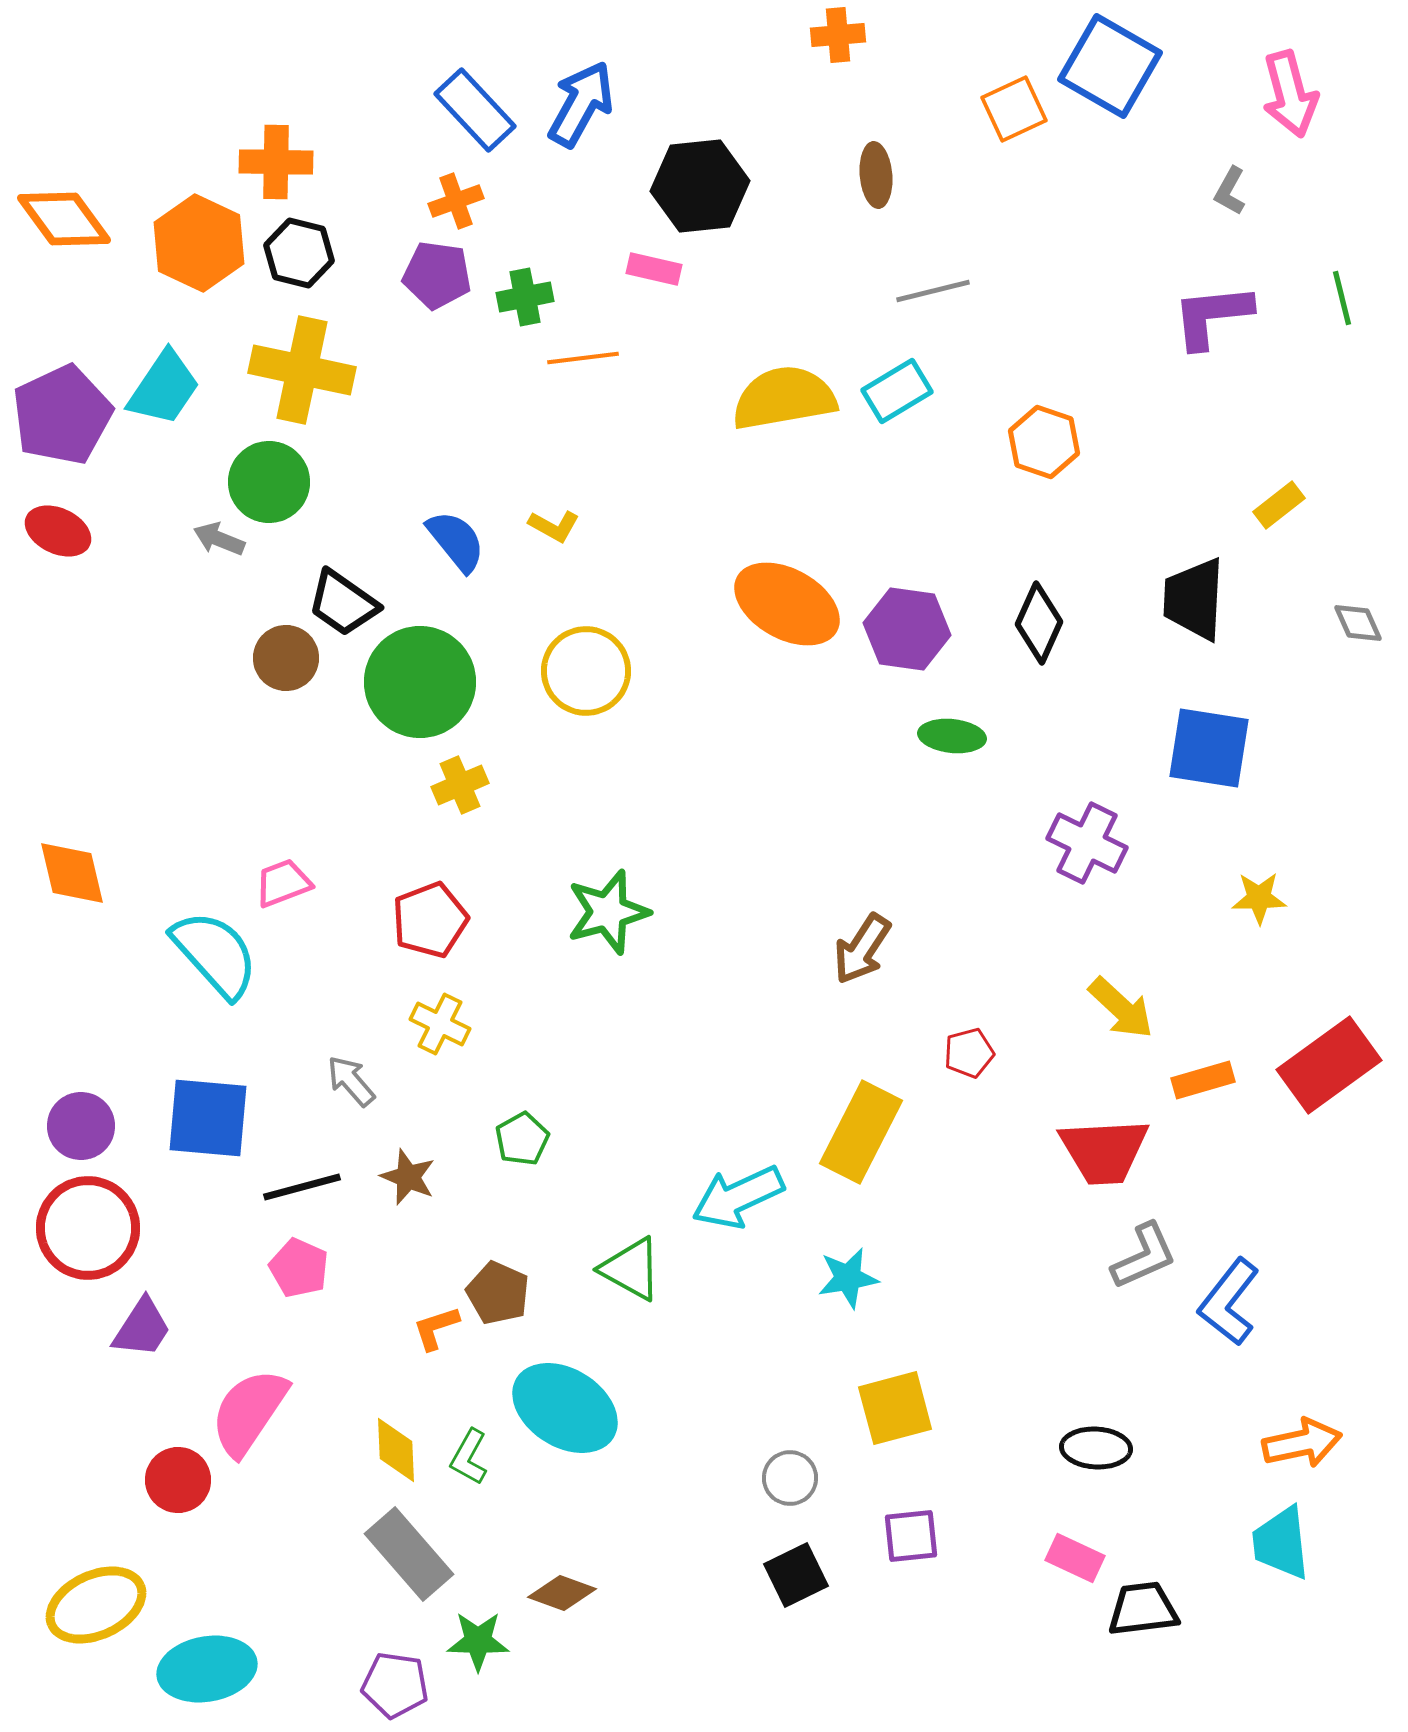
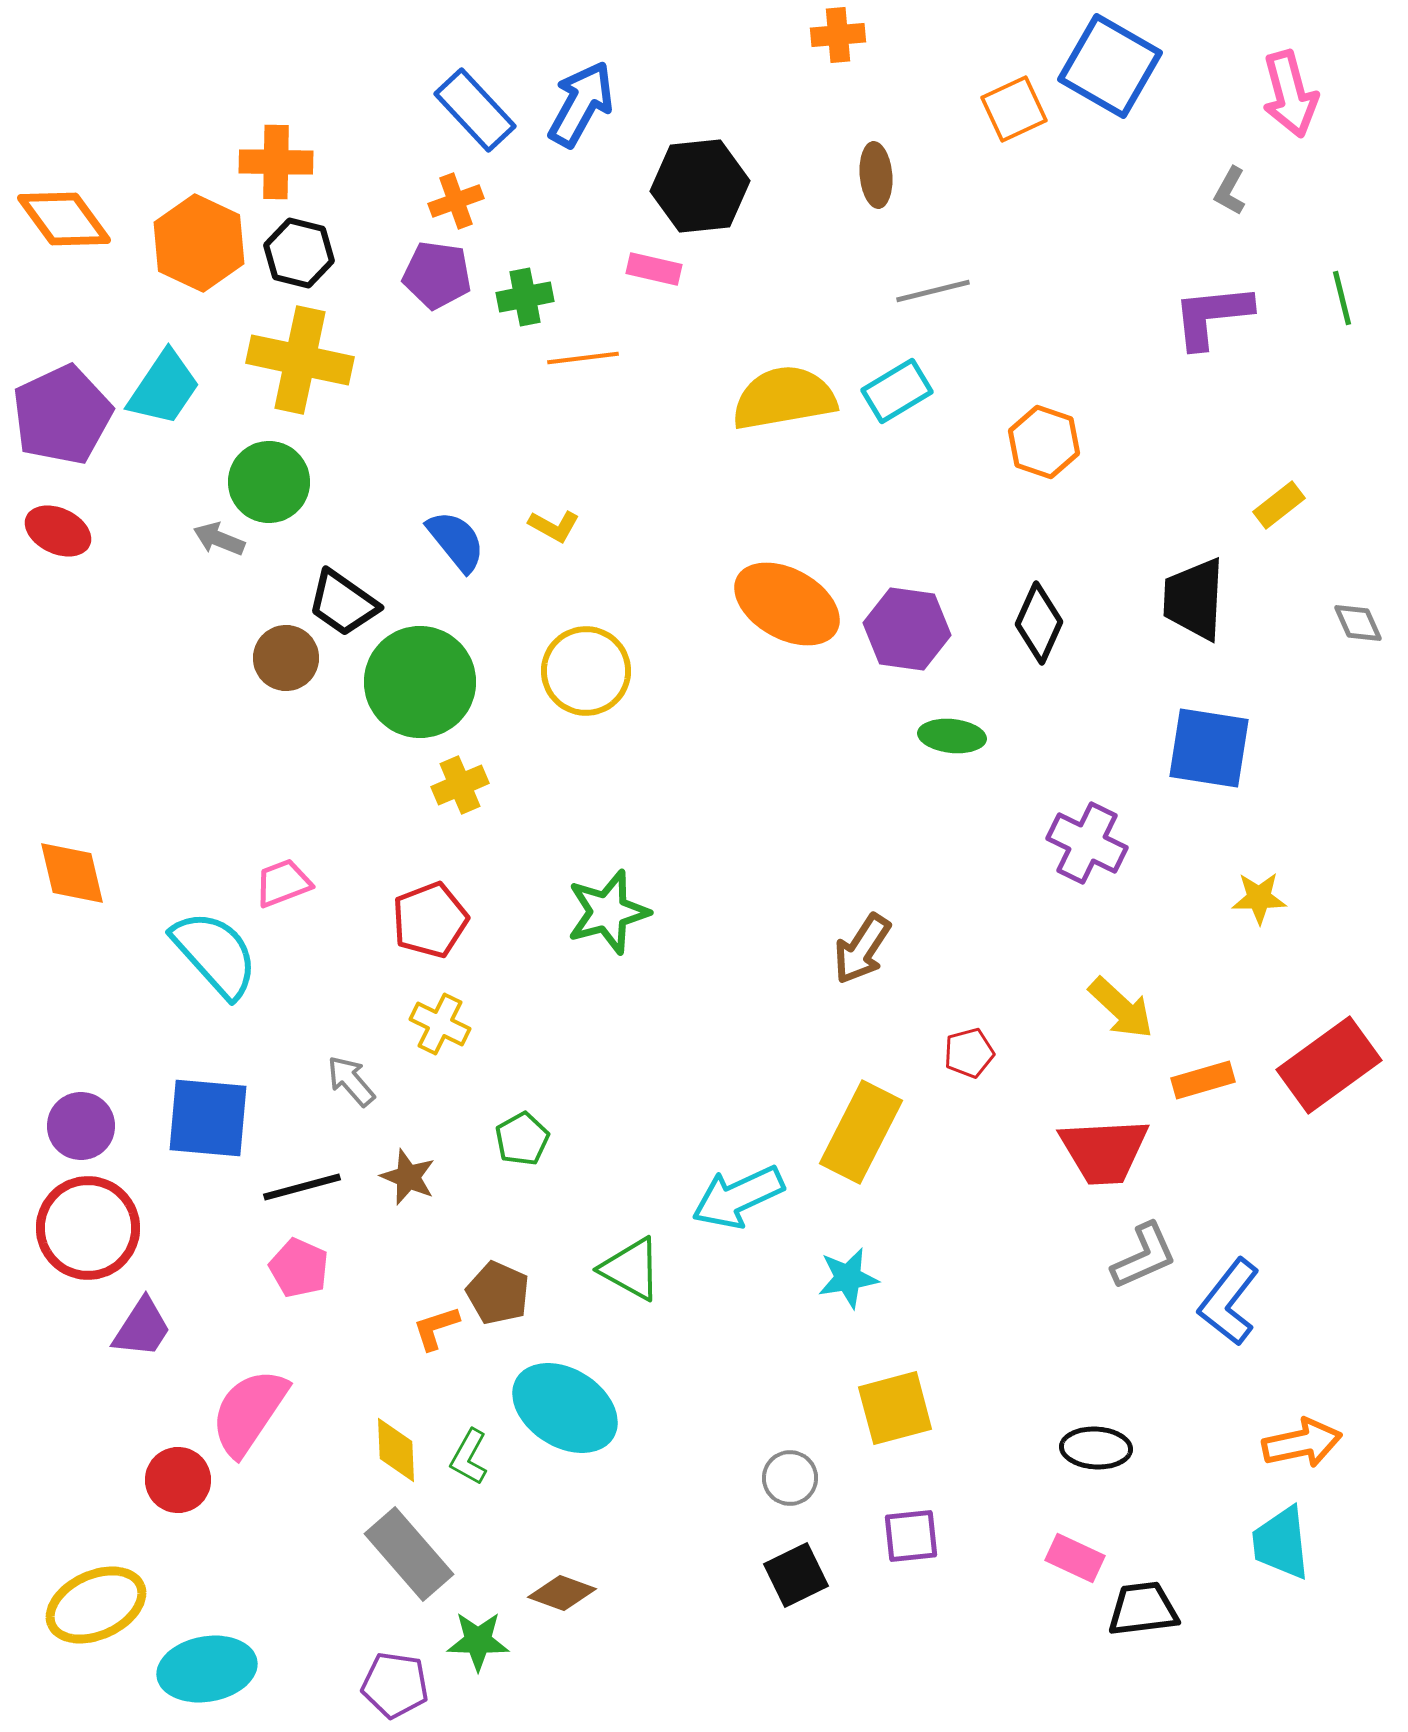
yellow cross at (302, 370): moved 2 px left, 10 px up
